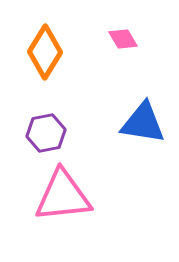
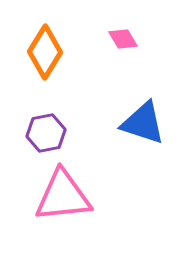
blue triangle: rotated 9 degrees clockwise
